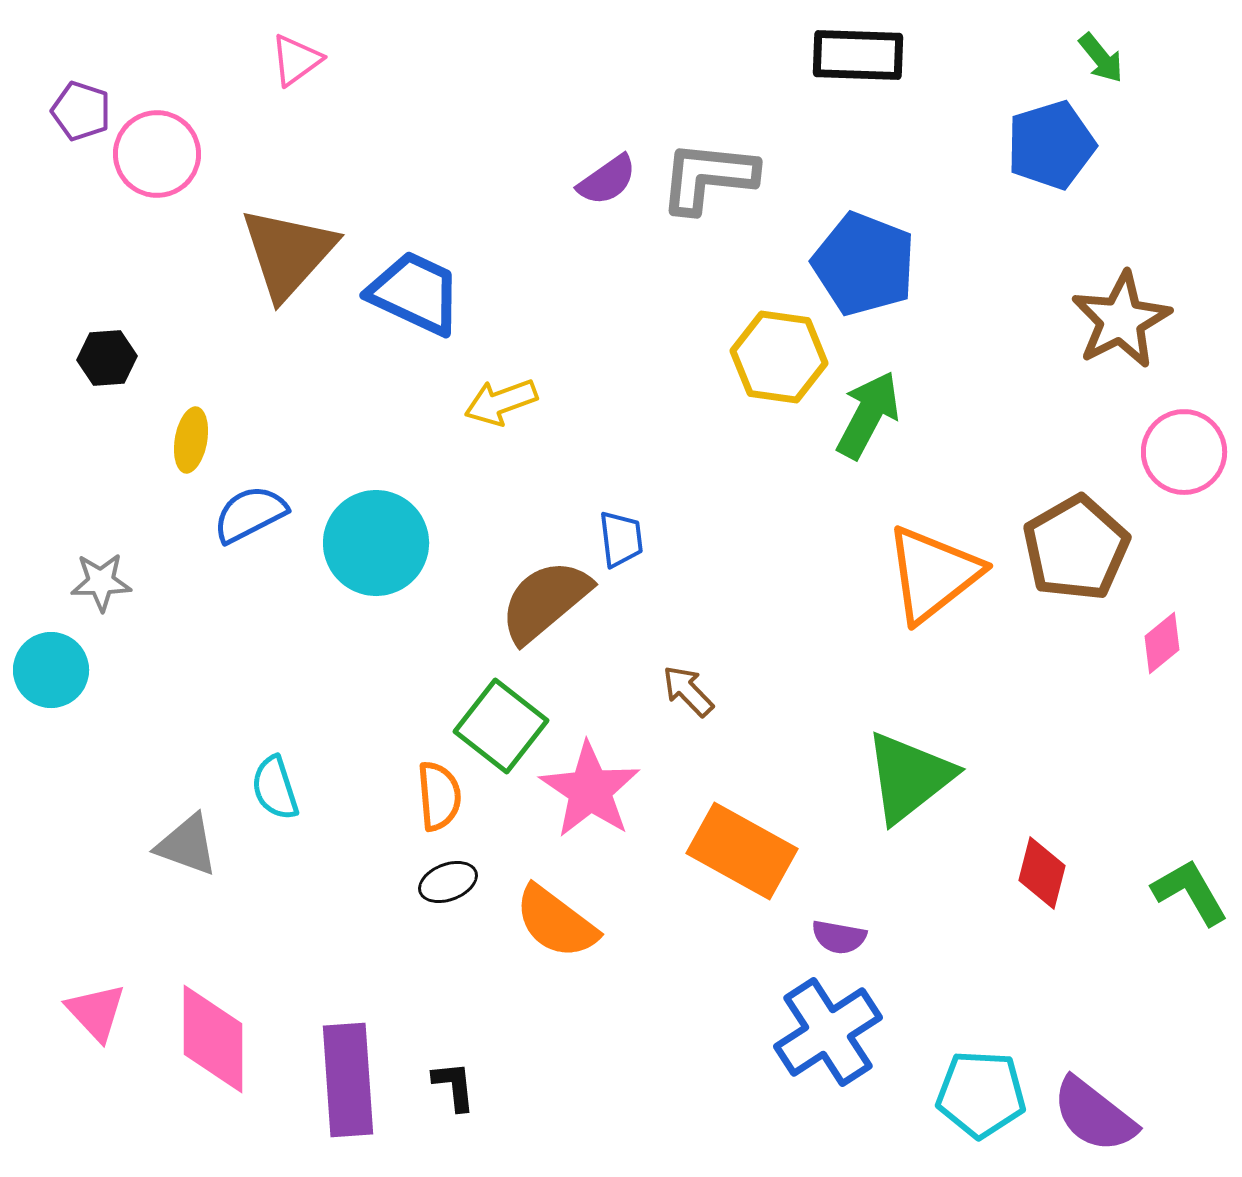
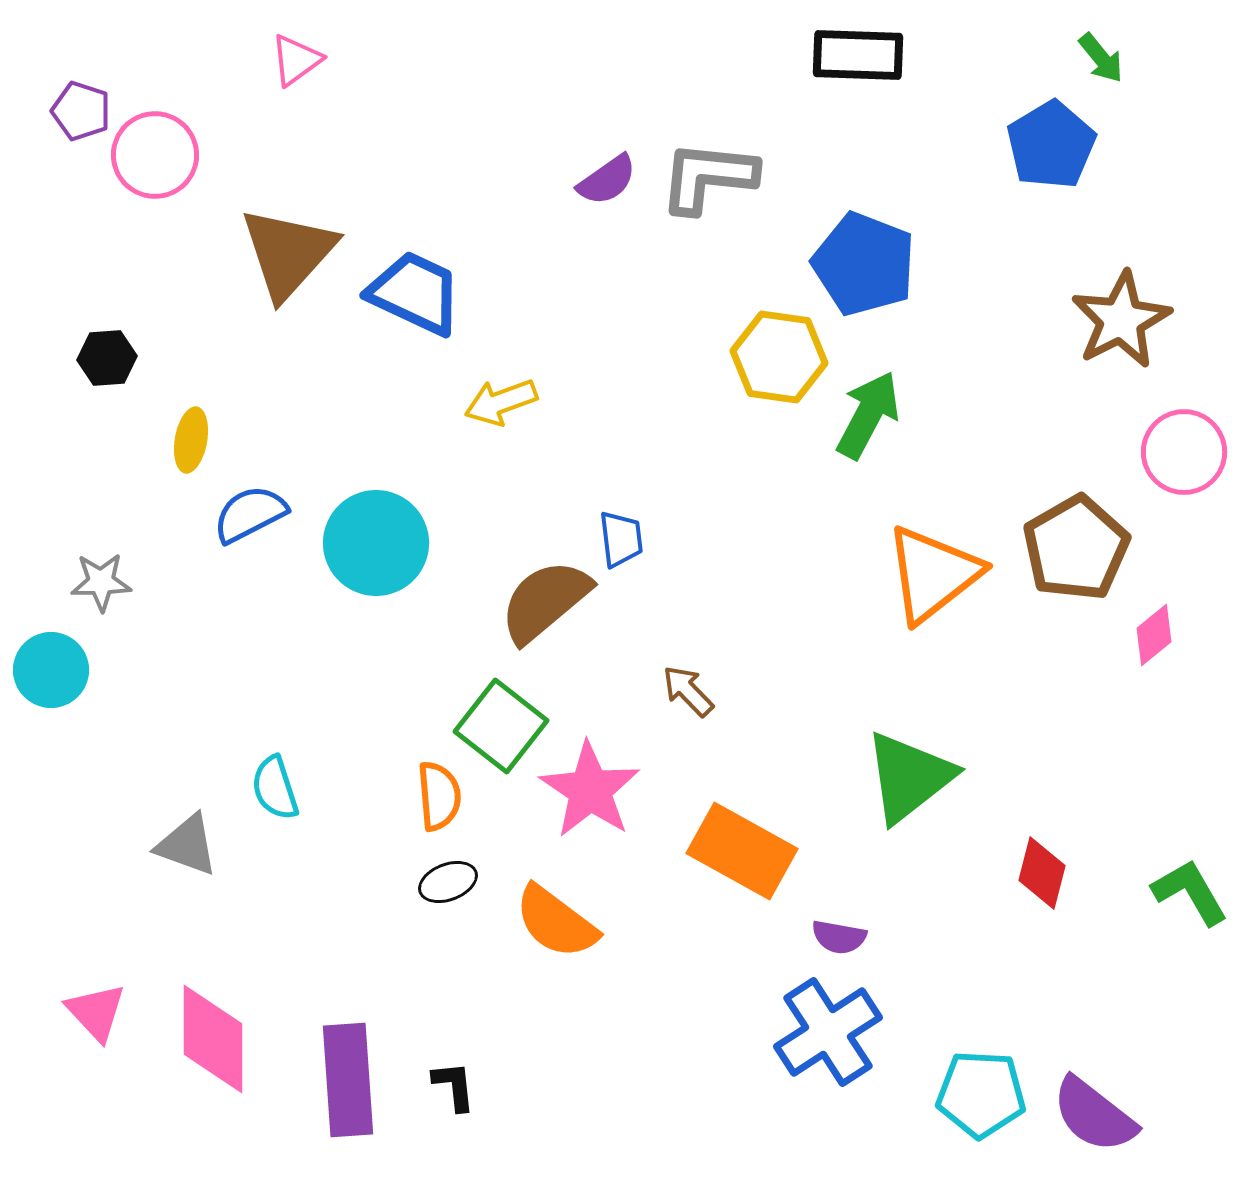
blue pentagon at (1051, 145): rotated 14 degrees counterclockwise
pink circle at (157, 154): moved 2 px left, 1 px down
pink diamond at (1162, 643): moved 8 px left, 8 px up
